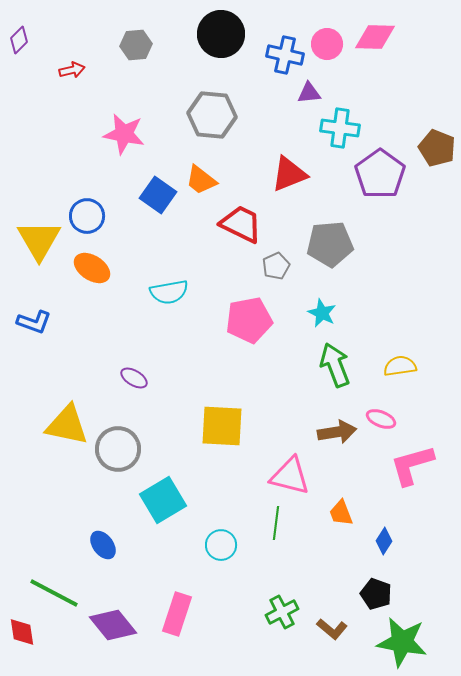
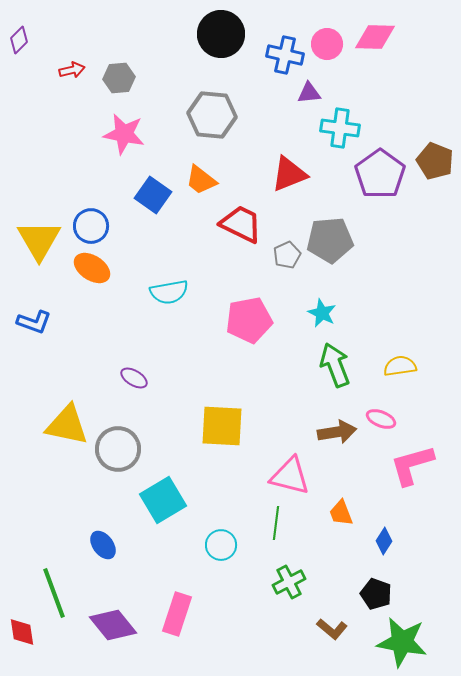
gray hexagon at (136, 45): moved 17 px left, 33 px down
brown pentagon at (437, 148): moved 2 px left, 13 px down
blue square at (158, 195): moved 5 px left
blue circle at (87, 216): moved 4 px right, 10 px down
gray pentagon at (330, 244): moved 4 px up
gray pentagon at (276, 266): moved 11 px right, 11 px up
green line at (54, 593): rotated 42 degrees clockwise
green cross at (282, 612): moved 7 px right, 30 px up
